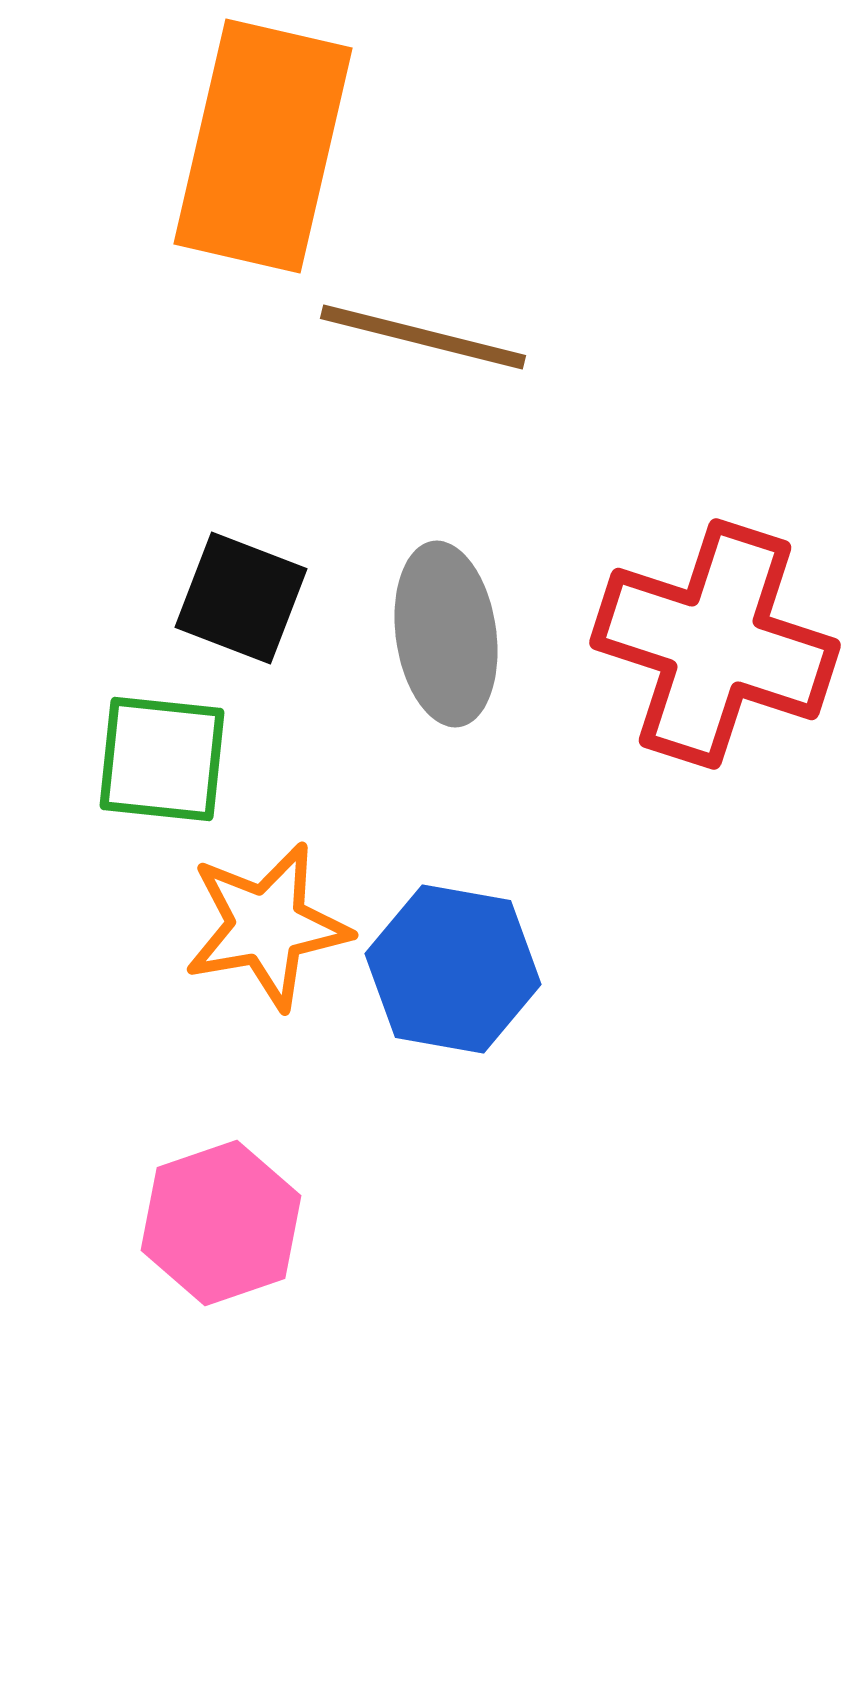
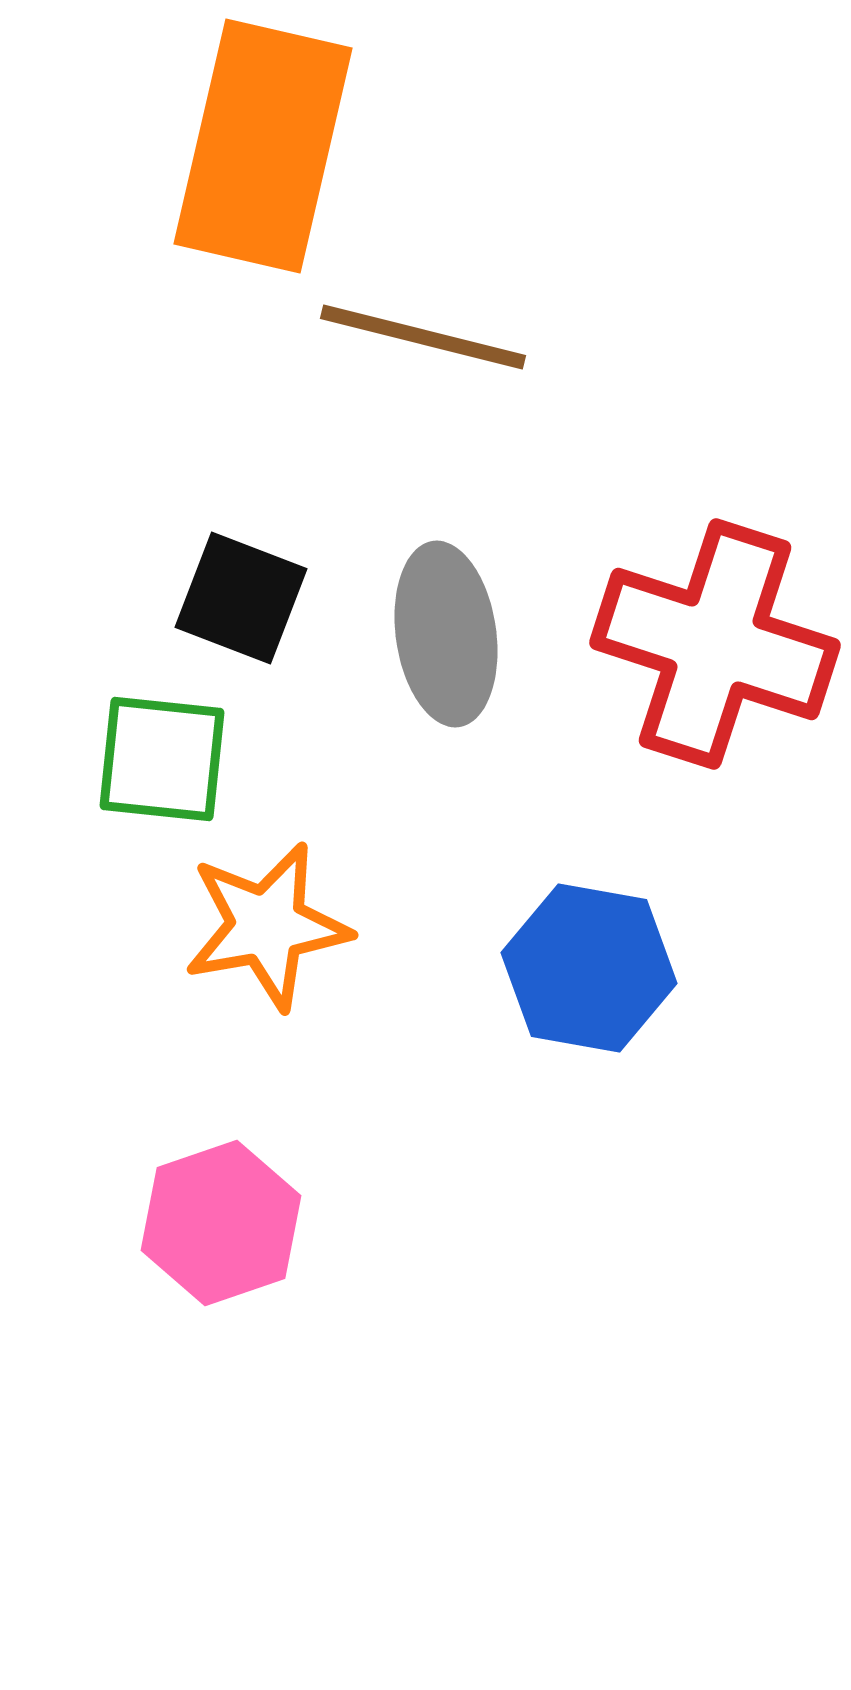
blue hexagon: moved 136 px right, 1 px up
